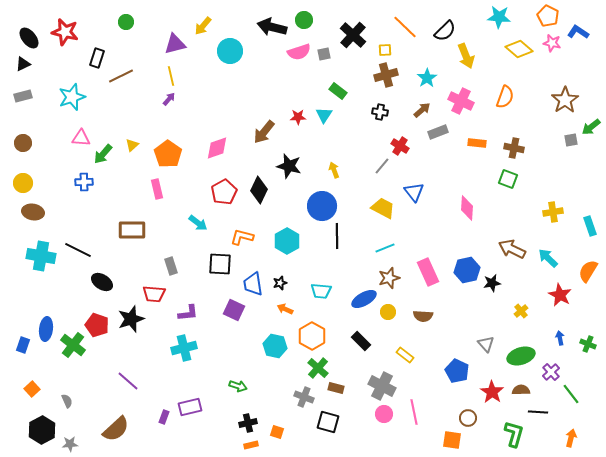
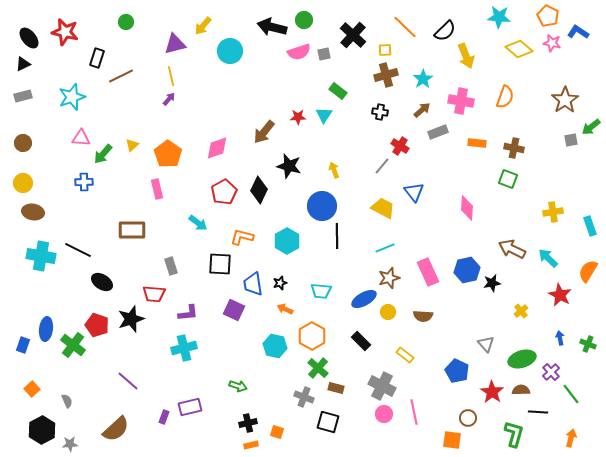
cyan star at (427, 78): moved 4 px left, 1 px down
pink cross at (461, 101): rotated 15 degrees counterclockwise
green ellipse at (521, 356): moved 1 px right, 3 px down
